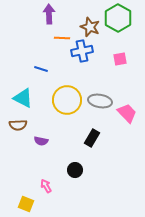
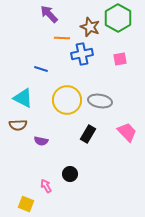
purple arrow: rotated 42 degrees counterclockwise
blue cross: moved 3 px down
pink trapezoid: moved 19 px down
black rectangle: moved 4 px left, 4 px up
black circle: moved 5 px left, 4 px down
